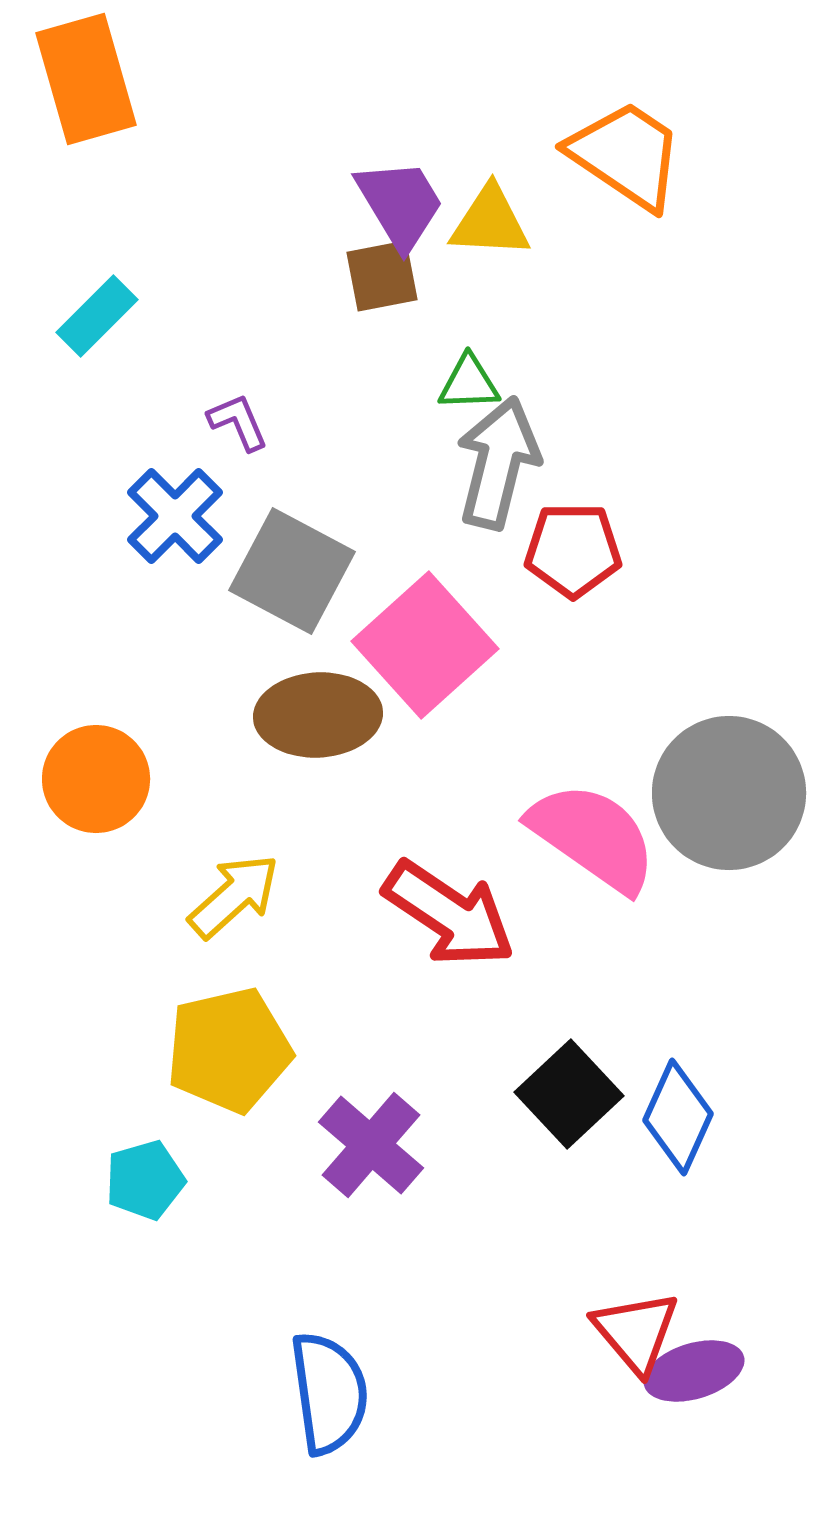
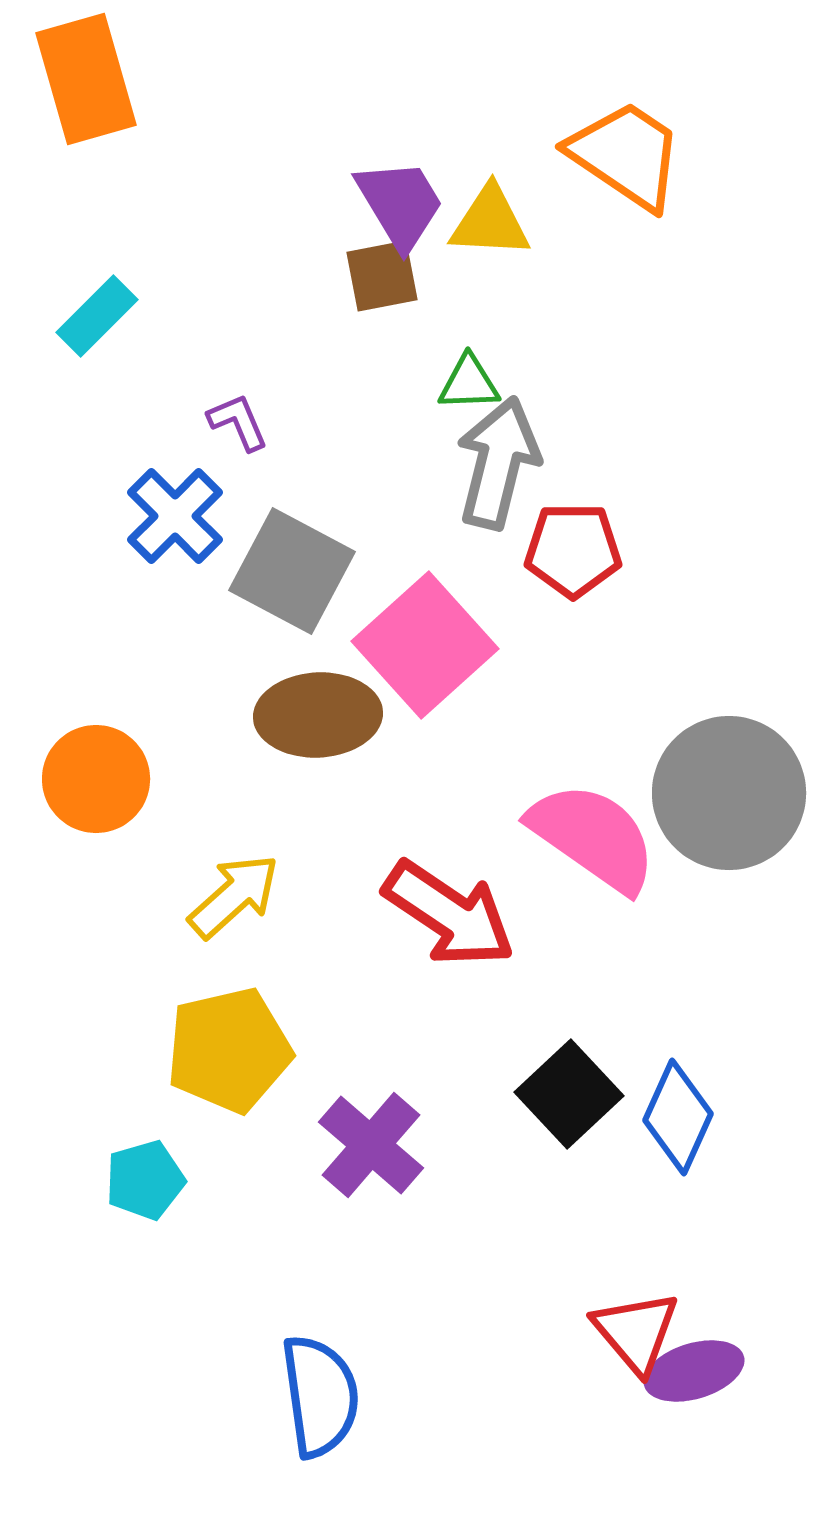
blue semicircle: moved 9 px left, 3 px down
